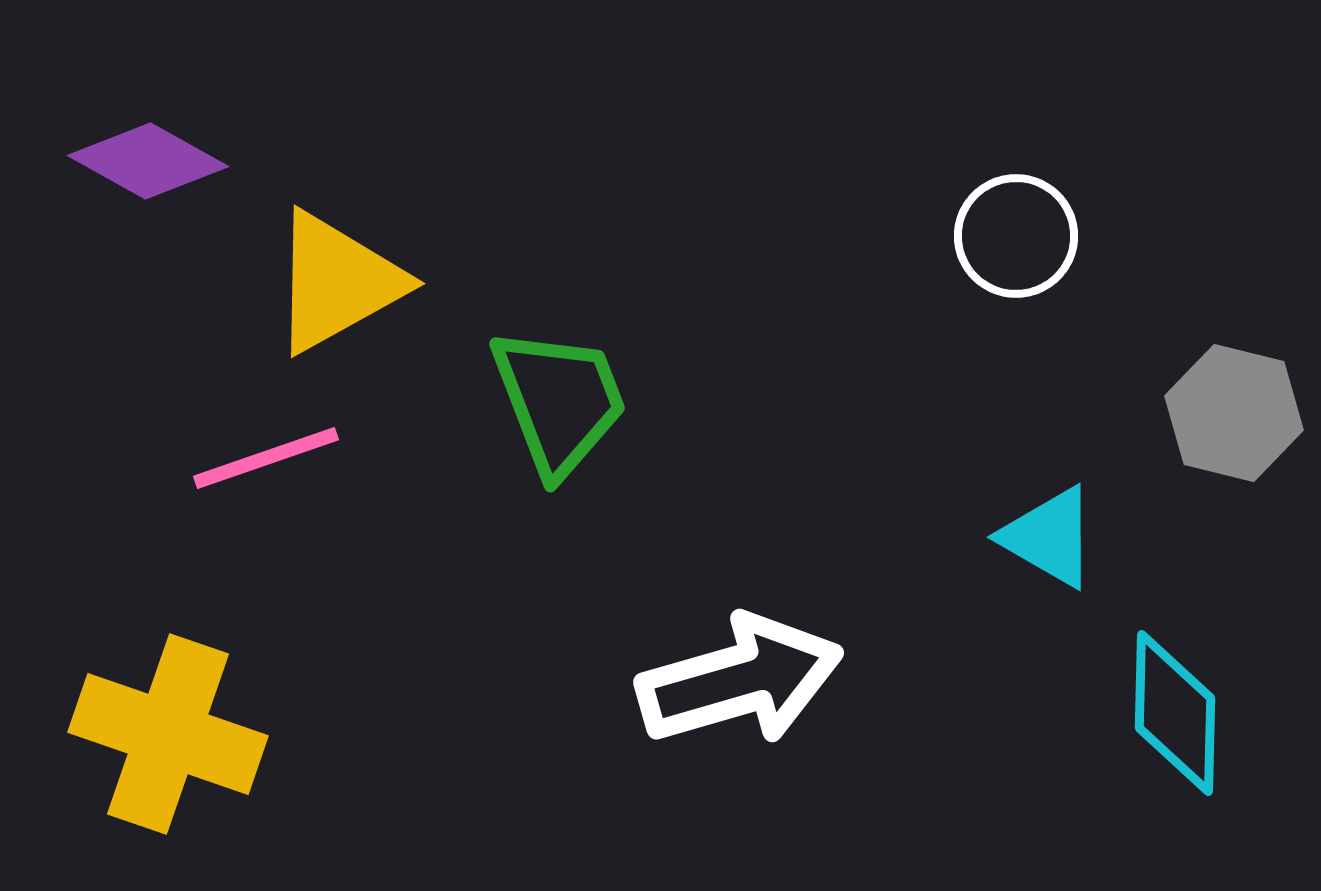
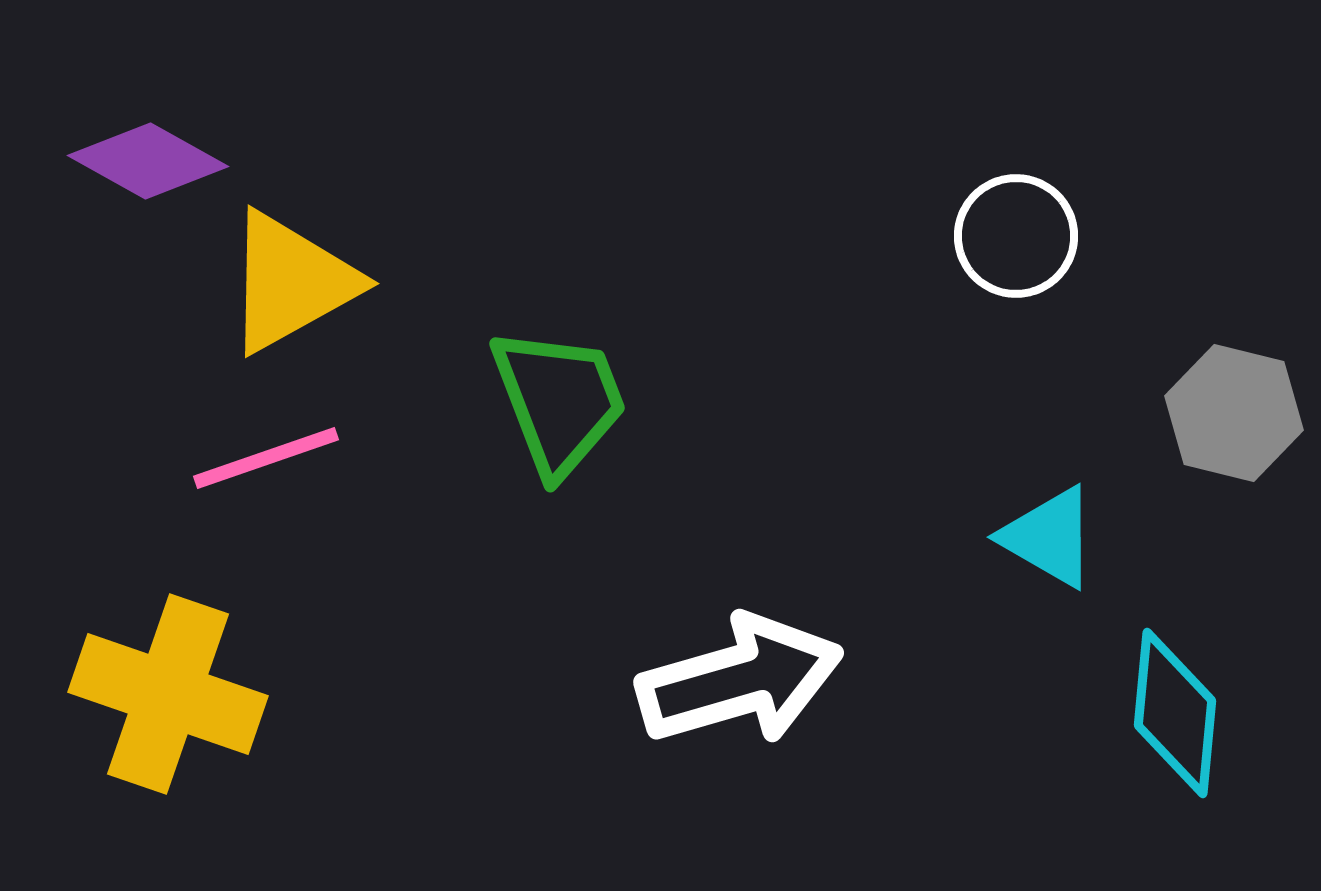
yellow triangle: moved 46 px left
cyan diamond: rotated 4 degrees clockwise
yellow cross: moved 40 px up
